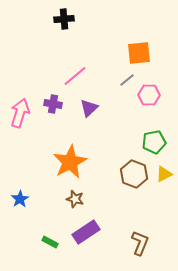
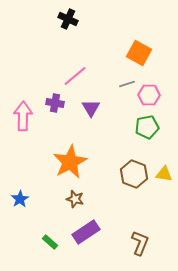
black cross: moved 4 px right; rotated 30 degrees clockwise
orange square: rotated 35 degrees clockwise
gray line: moved 4 px down; rotated 21 degrees clockwise
purple cross: moved 2 px right, 1 px up
purple triangle: moved 2 px right; rotated 18 degrees counterclockwise
pink arrow: moved 3 px right, 3 px down; rotated 16 degrees counterclockwise
green pentagon: moved 7 px left, 15 px up
yellow triangle: rotated 36 degrees clockwise
green rectangle: rotated 14 degrees clockwise
